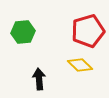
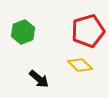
green hexagon: rotated 15 degrees counterclockwise
black arrow: rotated 135 degrees clockwise
